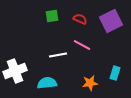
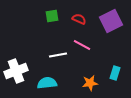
red semicircle: moved 1 px left
white cross: moved 1 px right
